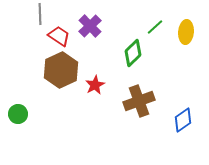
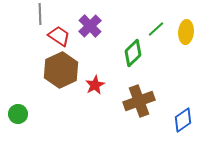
green line: moved 1 px right, 2 px down
